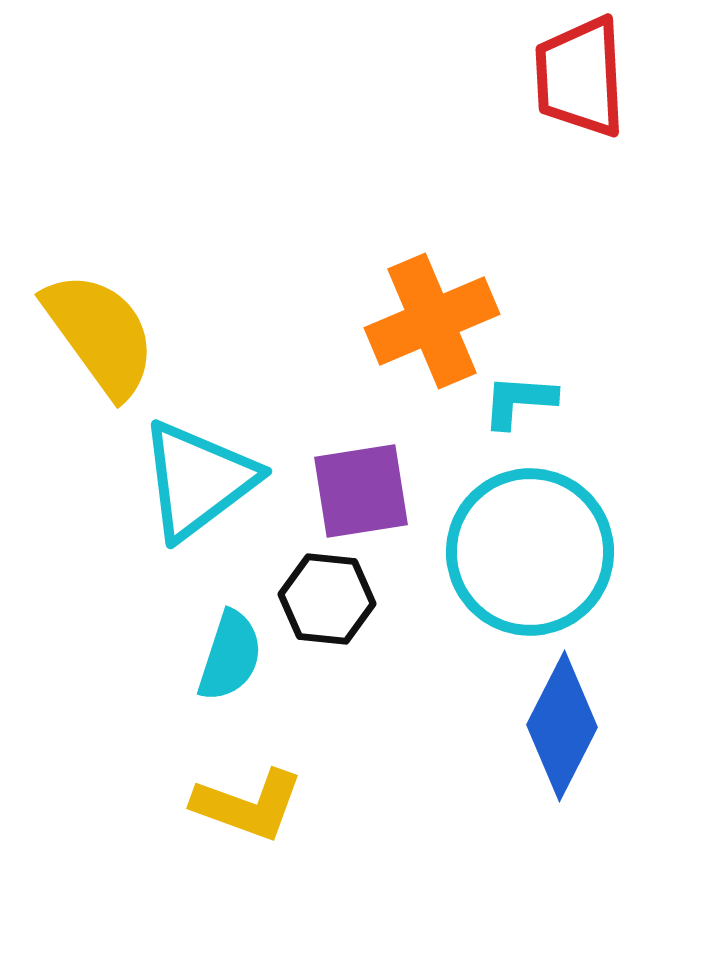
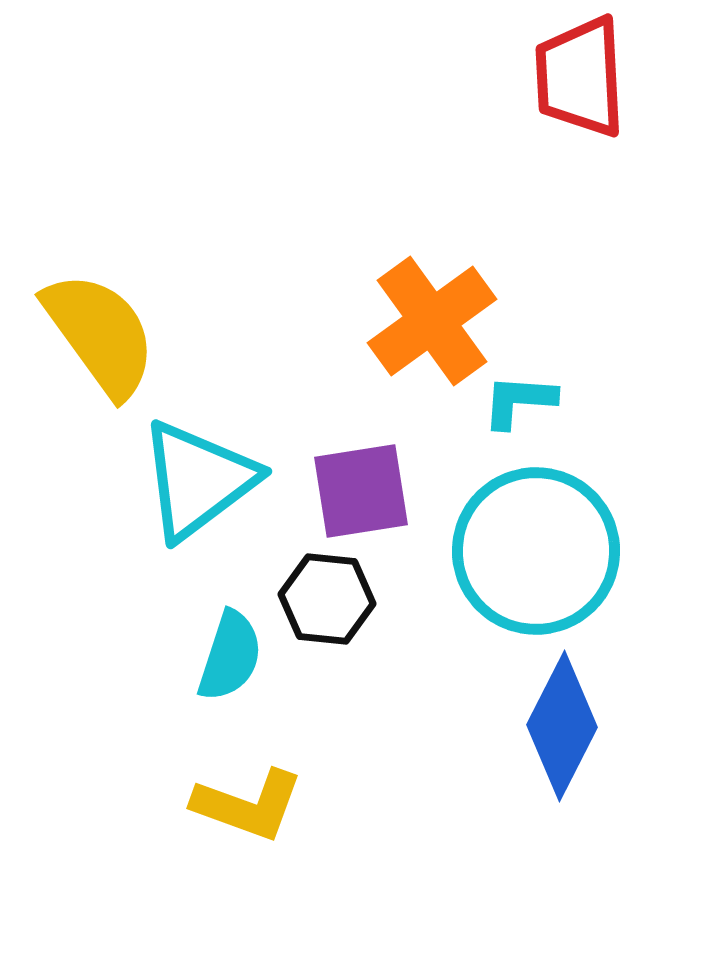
orange cross: rotated 13 degrees counterclockwise
cyan circle: moved 6 px right, 1 px up
